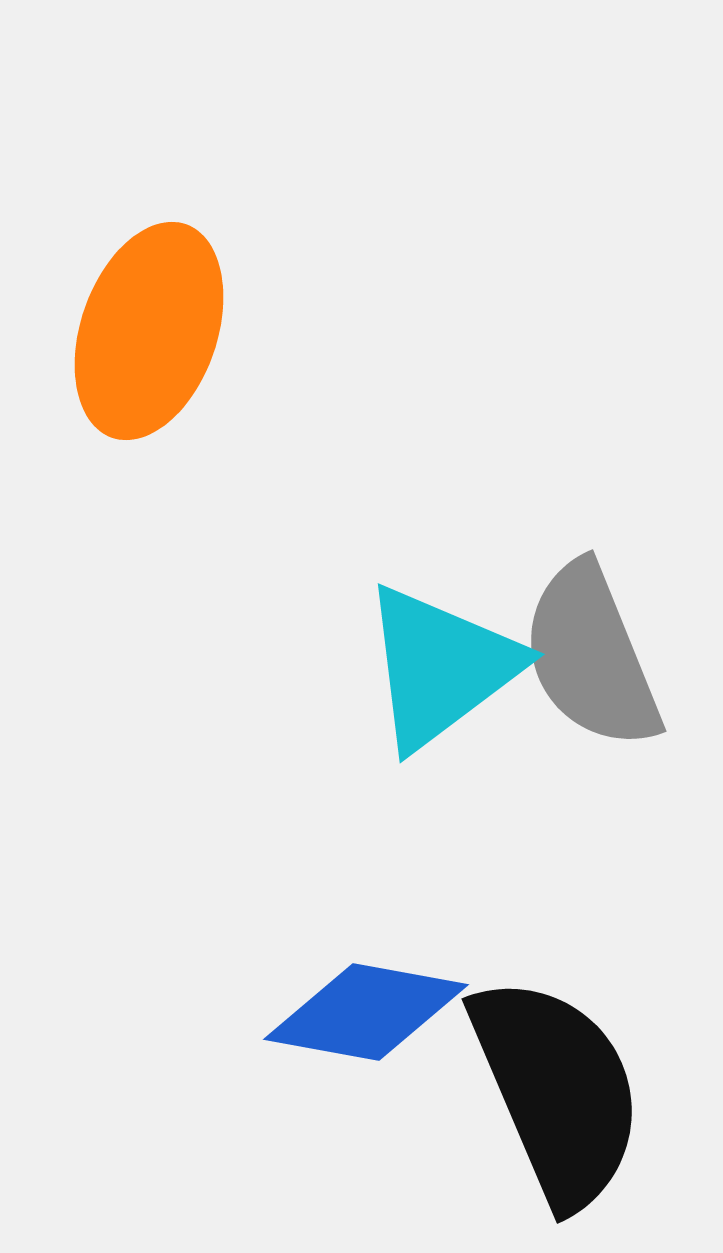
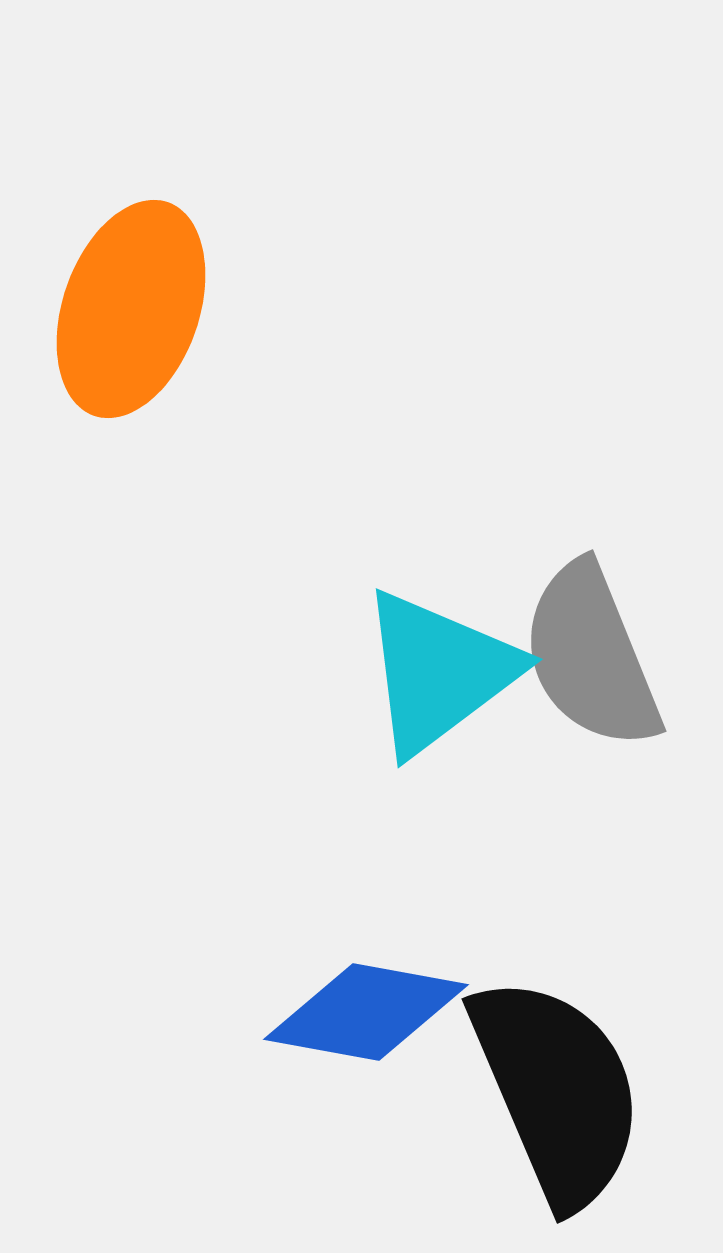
orange ellipse: moved 18 px left, 22 px up
cyan triangle: moved 2 px left, 5 px down
